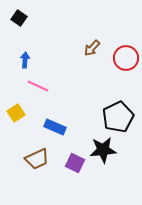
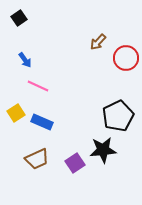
black square: rotated 21 degrees clockwise
brown arrow: moved 6 px right, 6 px up
blue arrow: rotated 140 degrees clockwise
black pentagon: moved 1 px up
blue rectangle: moved 13 px left, 5 px up
purple square: rotated 30 degrees clockwise
